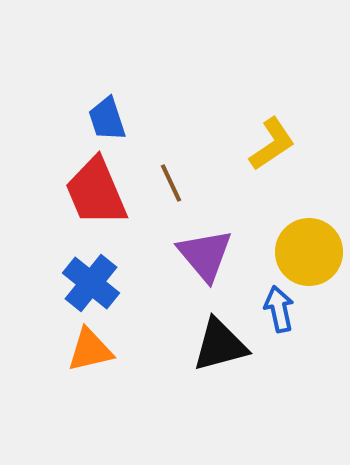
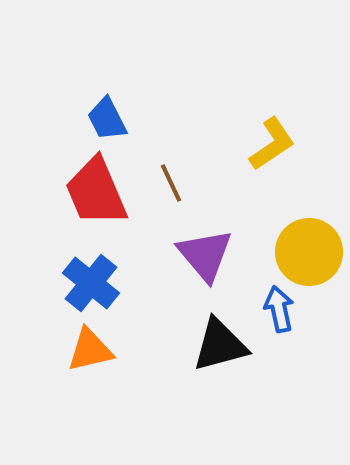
blue trapezoid: rotated 9 degrees counterclockwise
